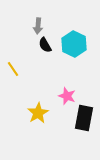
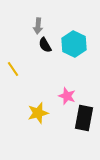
yellow star: rotated 15 degrees clockwise
